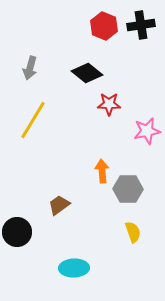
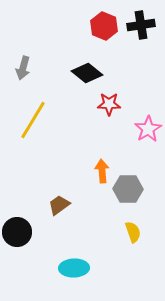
gray arrow: moved 7 px left
pink star: moved 1 px right, 2 px up; rotated 20 degrees counterclockwise
